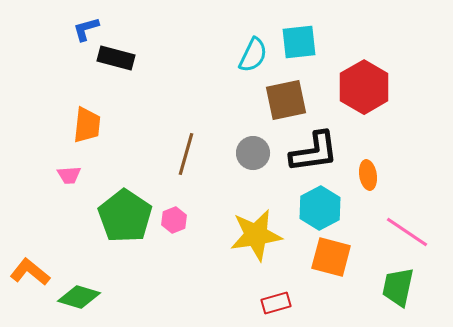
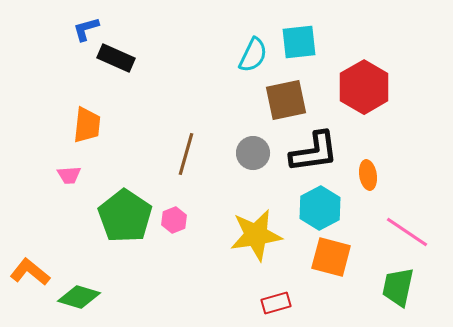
black rectangle: rotated 9 degrees clockwise
